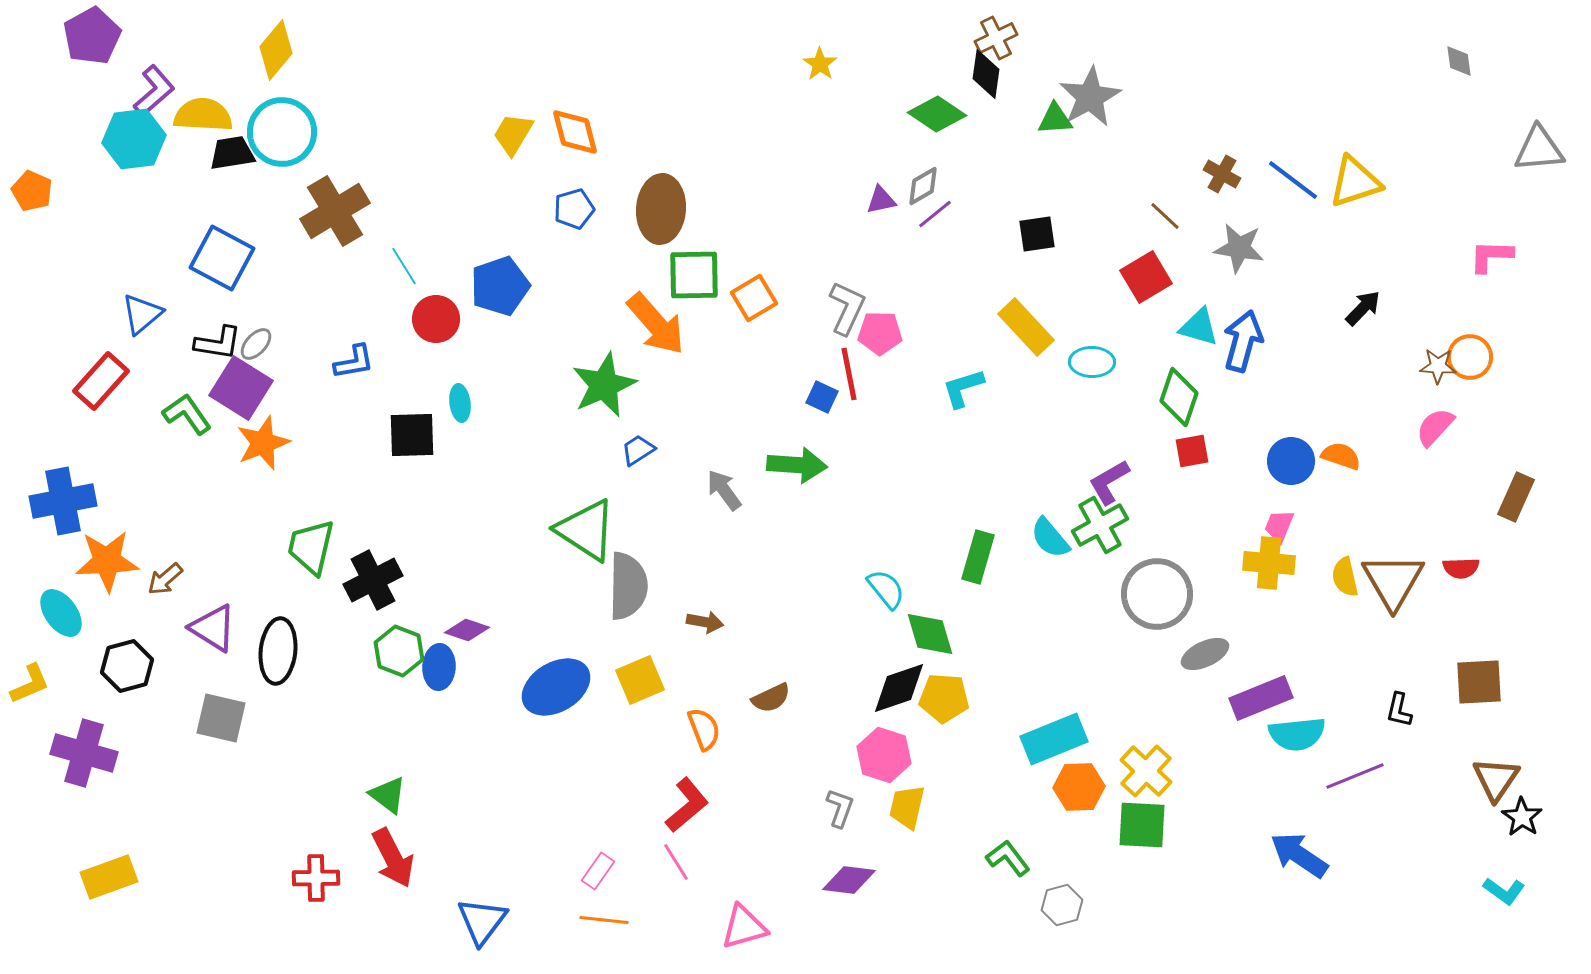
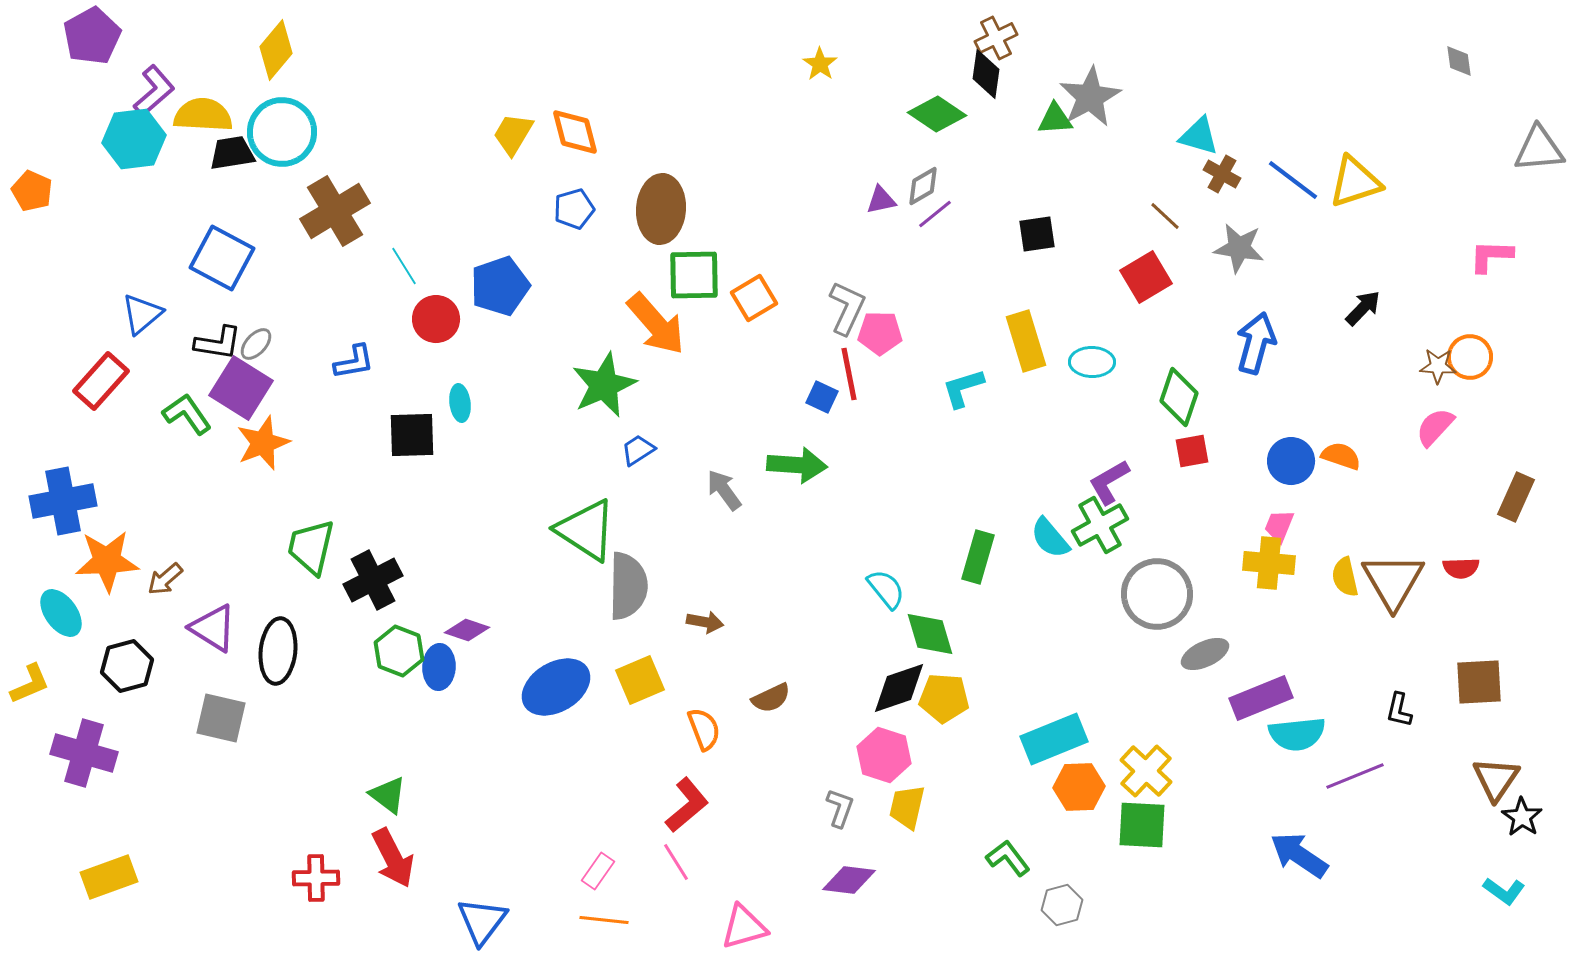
yellow rectangle at (1026, 327): moved 14 px down; rotated 26 degrees clockwise
cyan triangle at (1199, 327): moved 191 px up
blue arrow at (1243, 341): moved 13 px right, 2 px down
